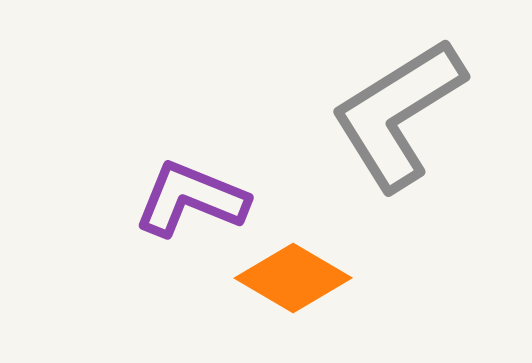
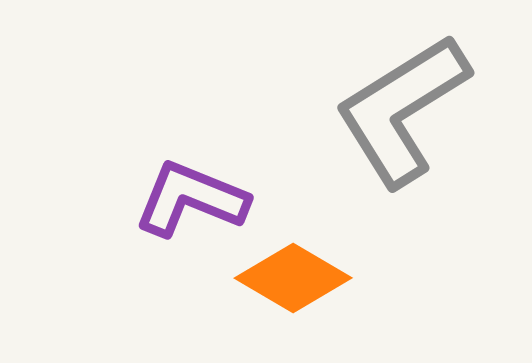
gray L-shape: moved 4 px right, 4 px up
